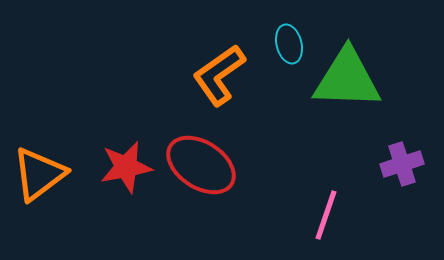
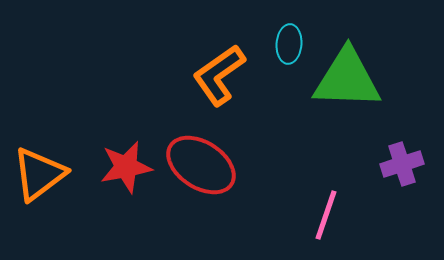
cyan ellipse: rotated 18 degrees clockwise
